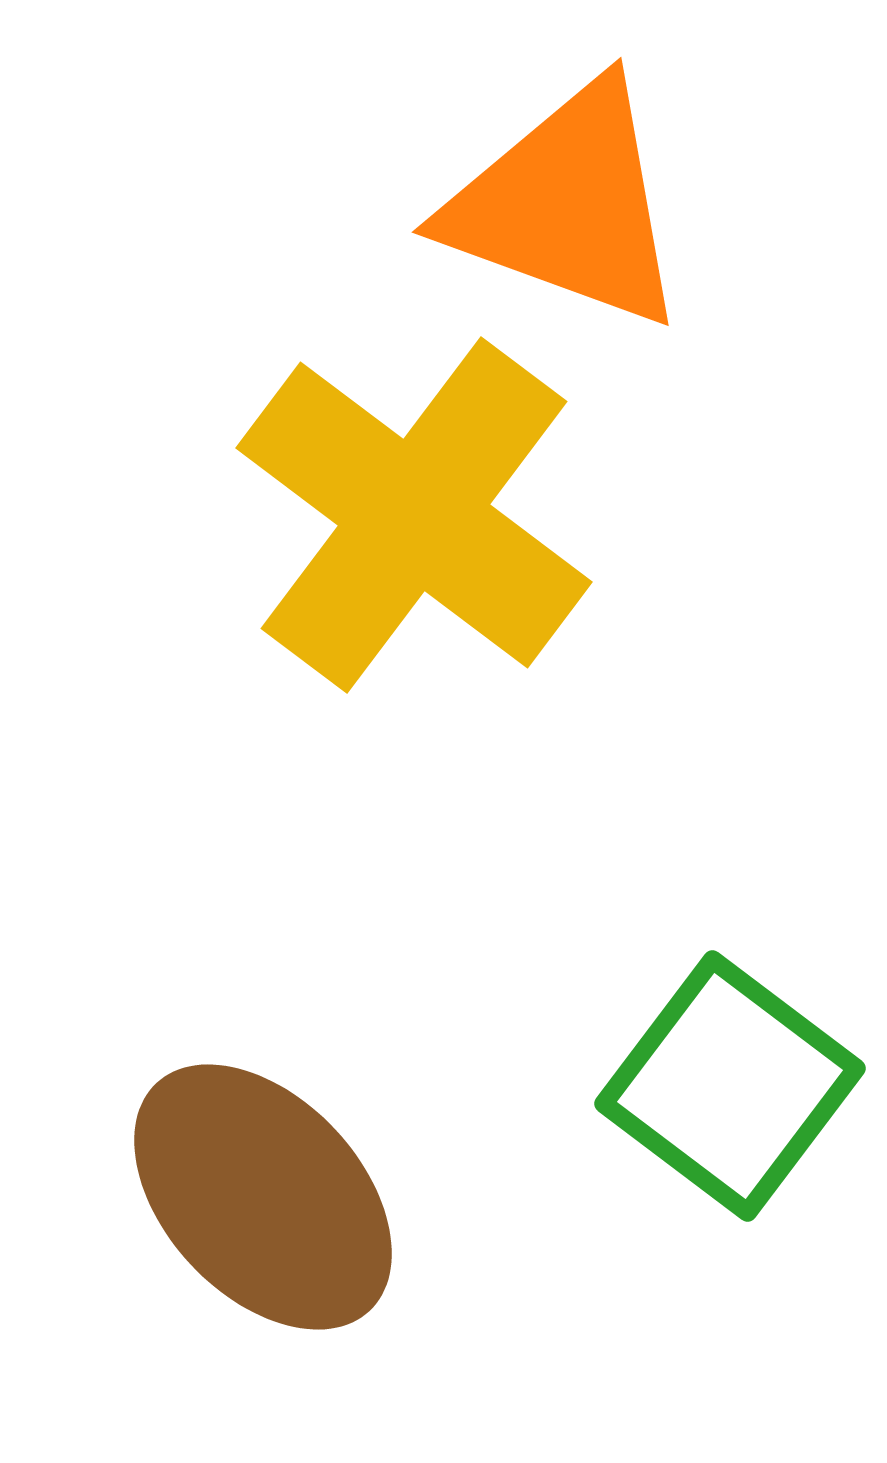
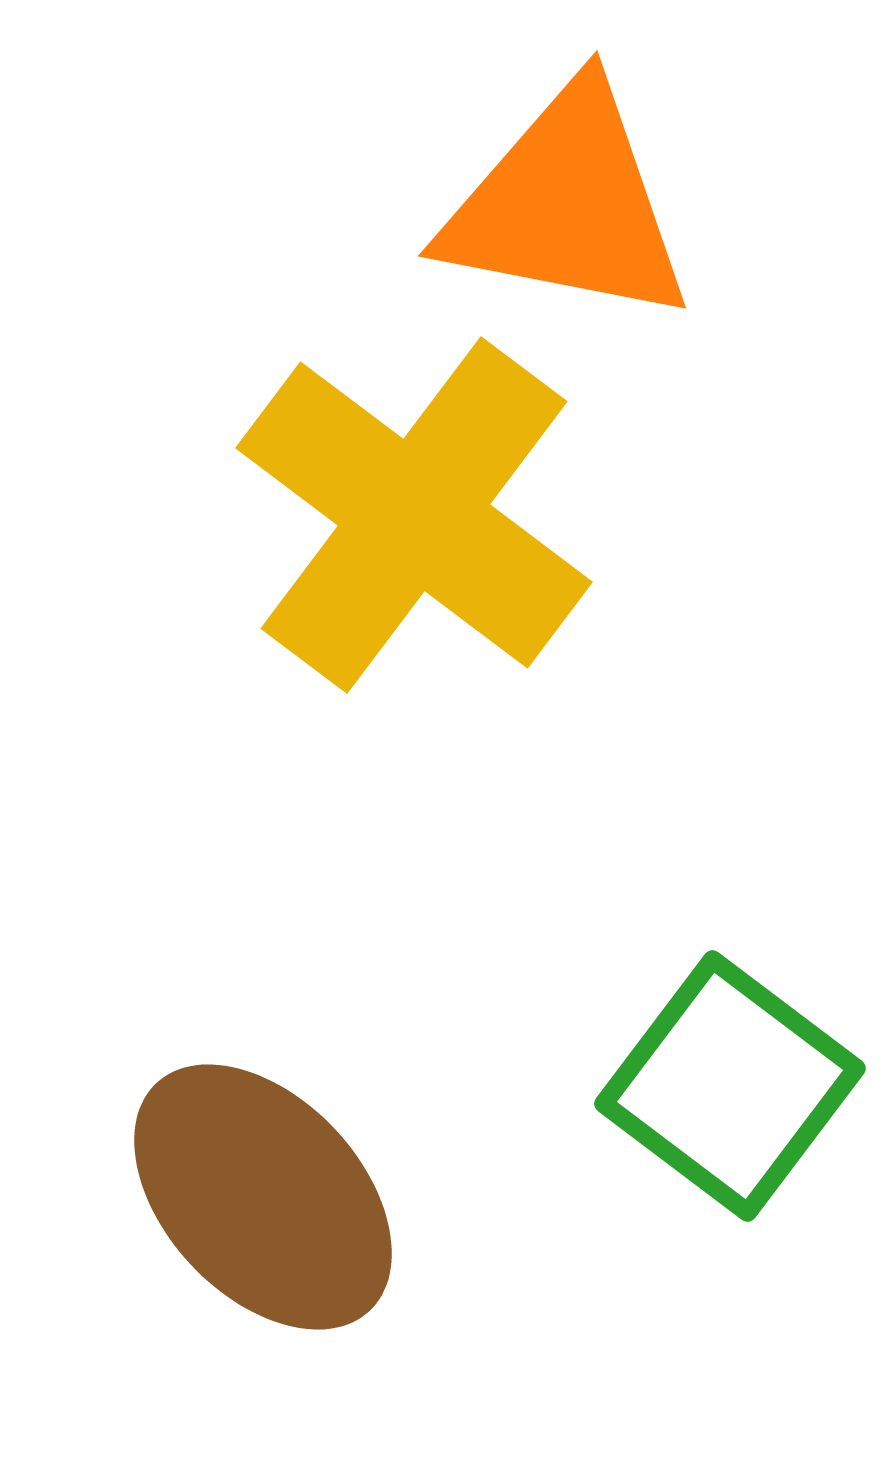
orange triangle: rotated 9 degrees counterclockwise
